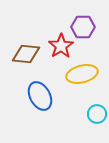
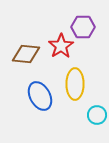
yellow ellipse: moved 7 px left, 10 px down; rotated 76 degrees counterclockwise
cyan circle: moved 1 px down
